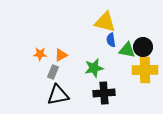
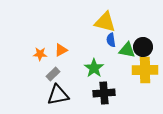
orange triangle: moved 5 px up
green star: rotated 24 degrees counterclockwise
gray rectangle: moved 2 px down; rotated 24 degrees clockwise
